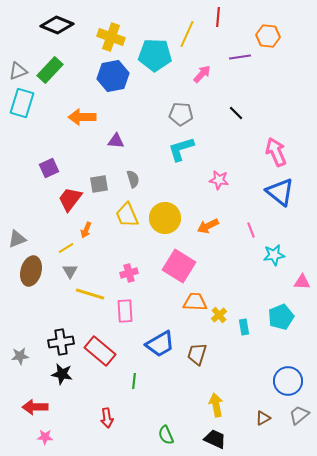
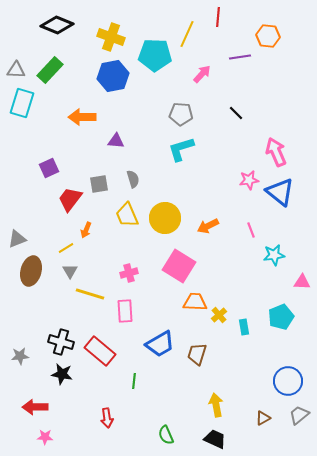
gray triangle at (18, 71): moved 2 px left, 1 px up; rotated 24 degrees clockwise
pink star at (219, 180): moved 30 px right; rotated 18 degrees counterclockwise
black cross at (61, 342): rotated 25 degrees clockwise
